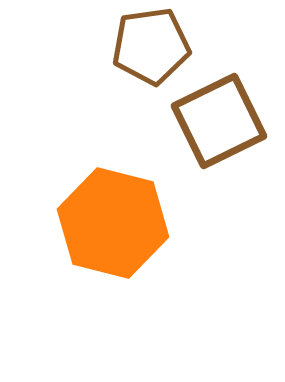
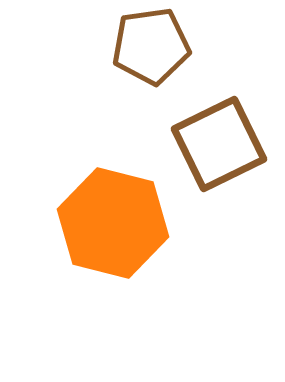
brown square: moved 23 px down
